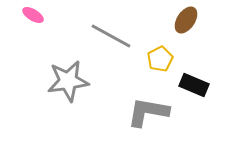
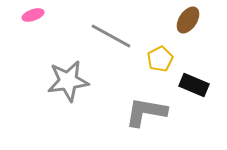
pink ellipse: rotated 50 degrees counterclockwise
brown ellipse: moved 2 px right
gray L-shape: moved 2 px left
